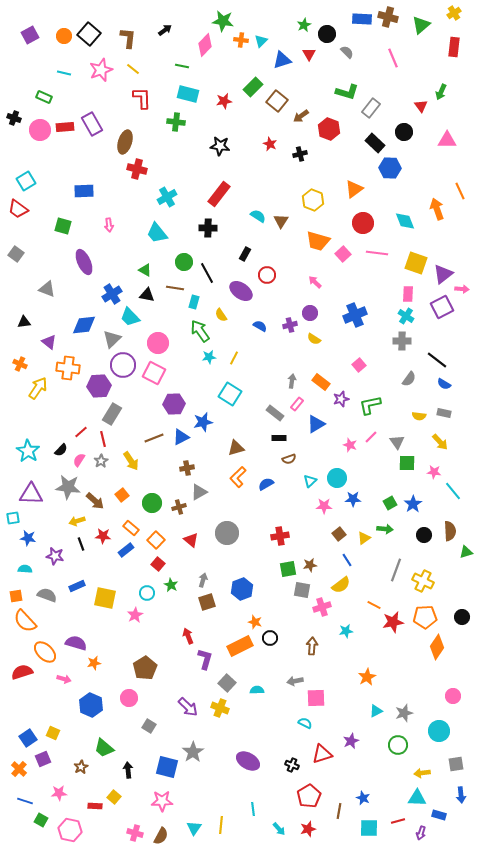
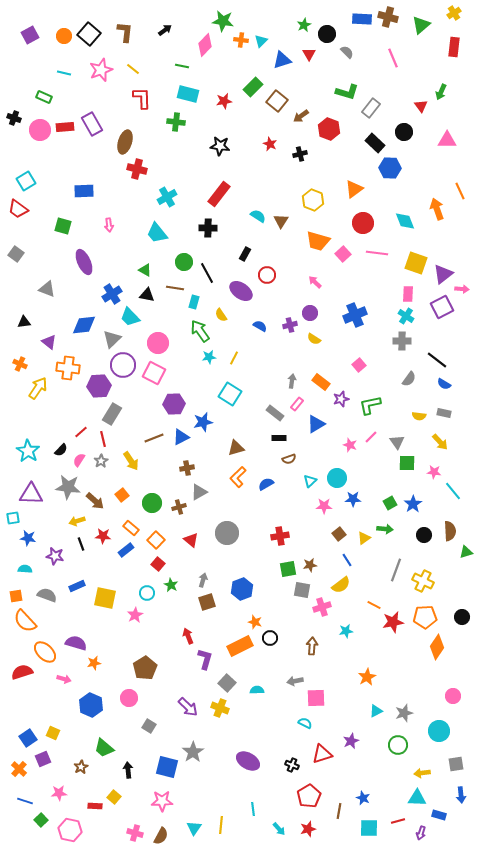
brown L-shape at (128, 38): moved 3 px left, 6 px up
green square at (41, 820): rotated 16 degrees clockwise
